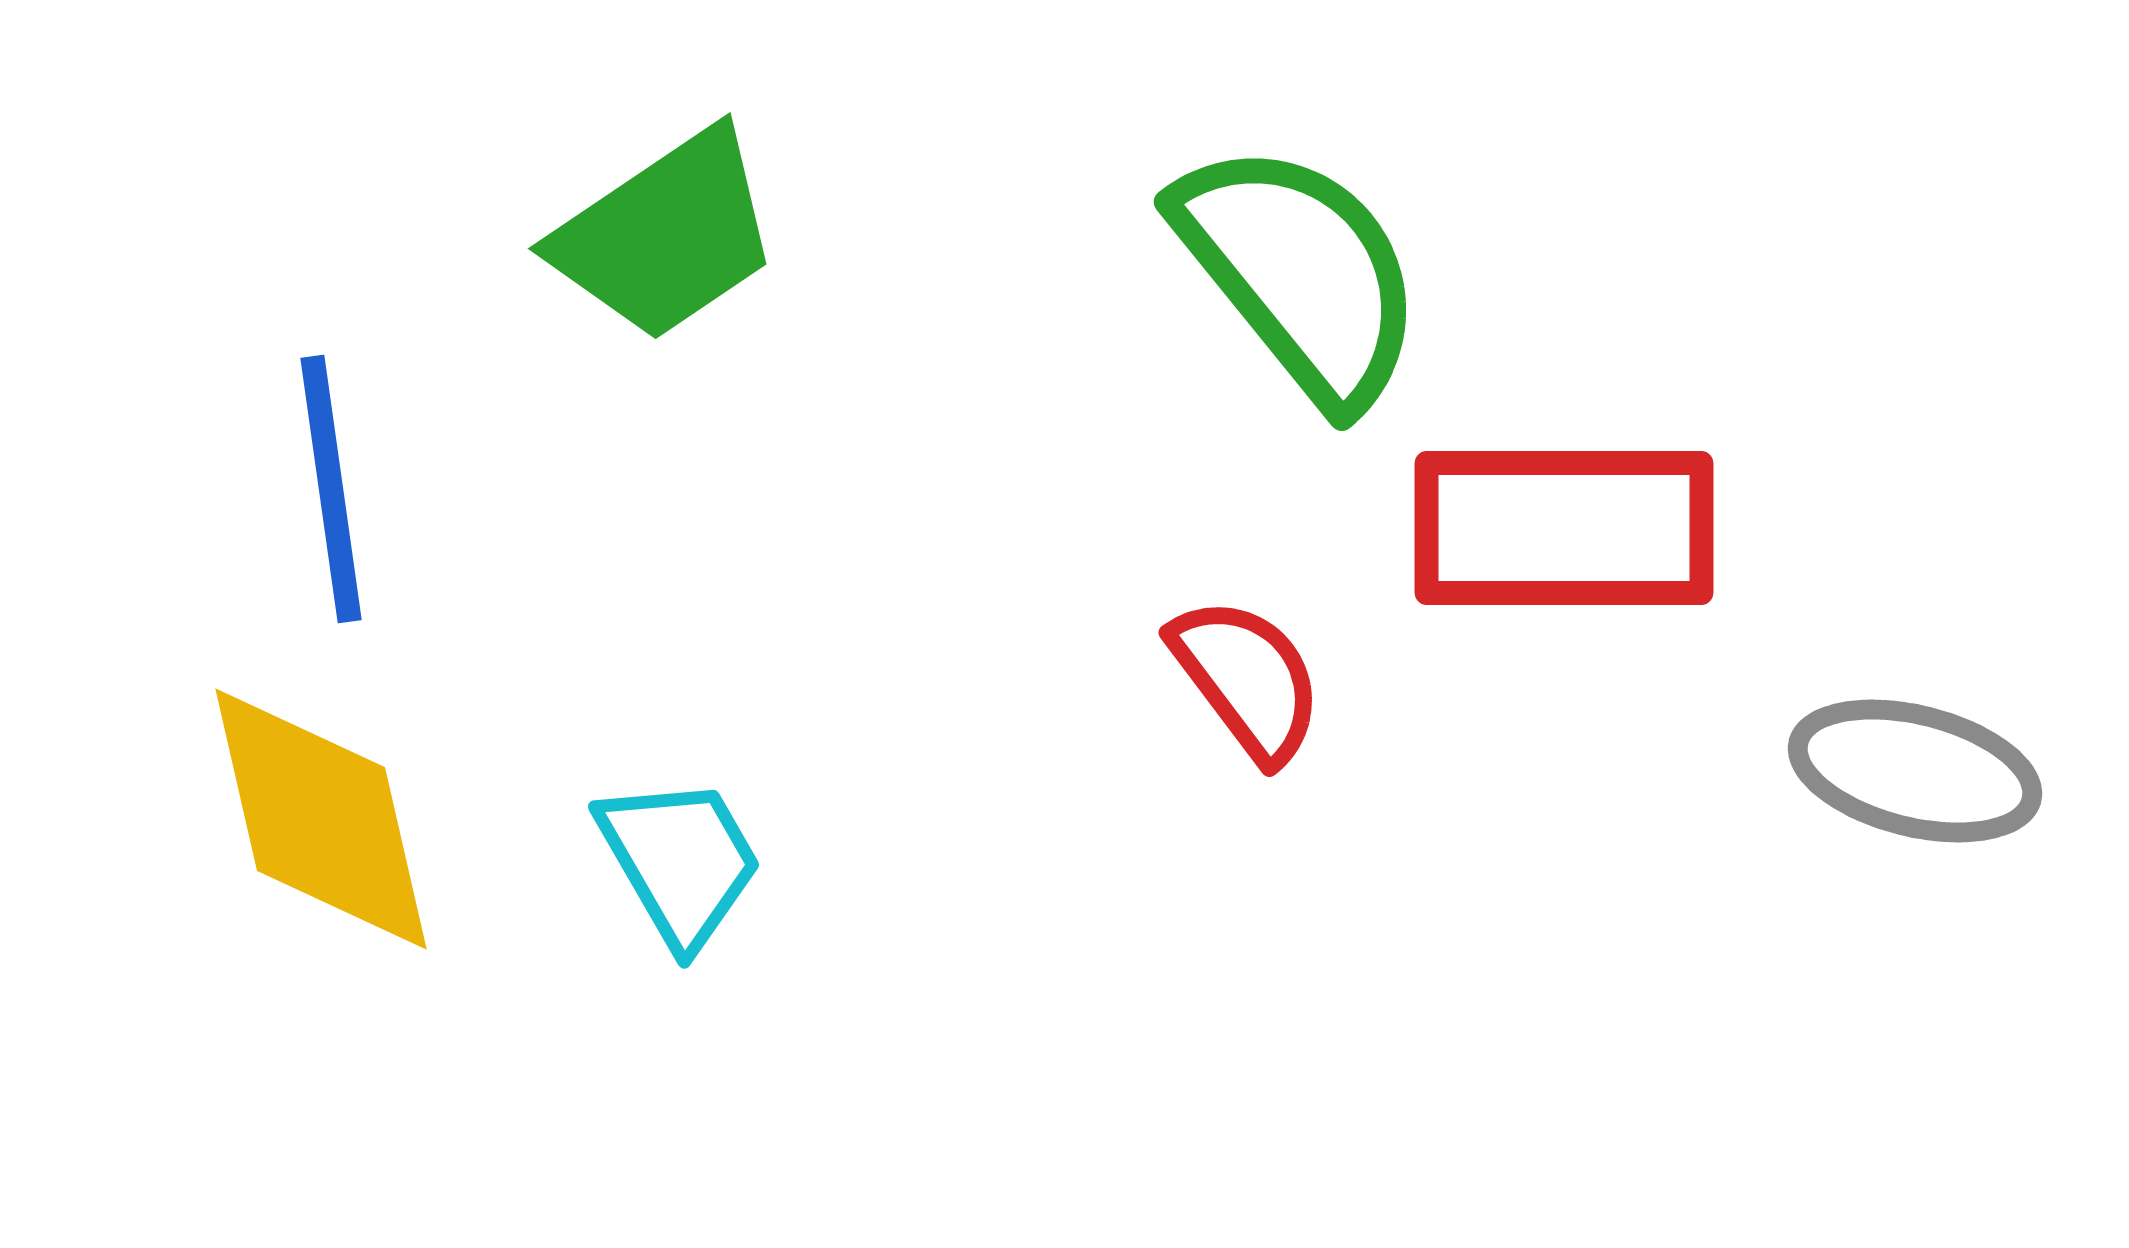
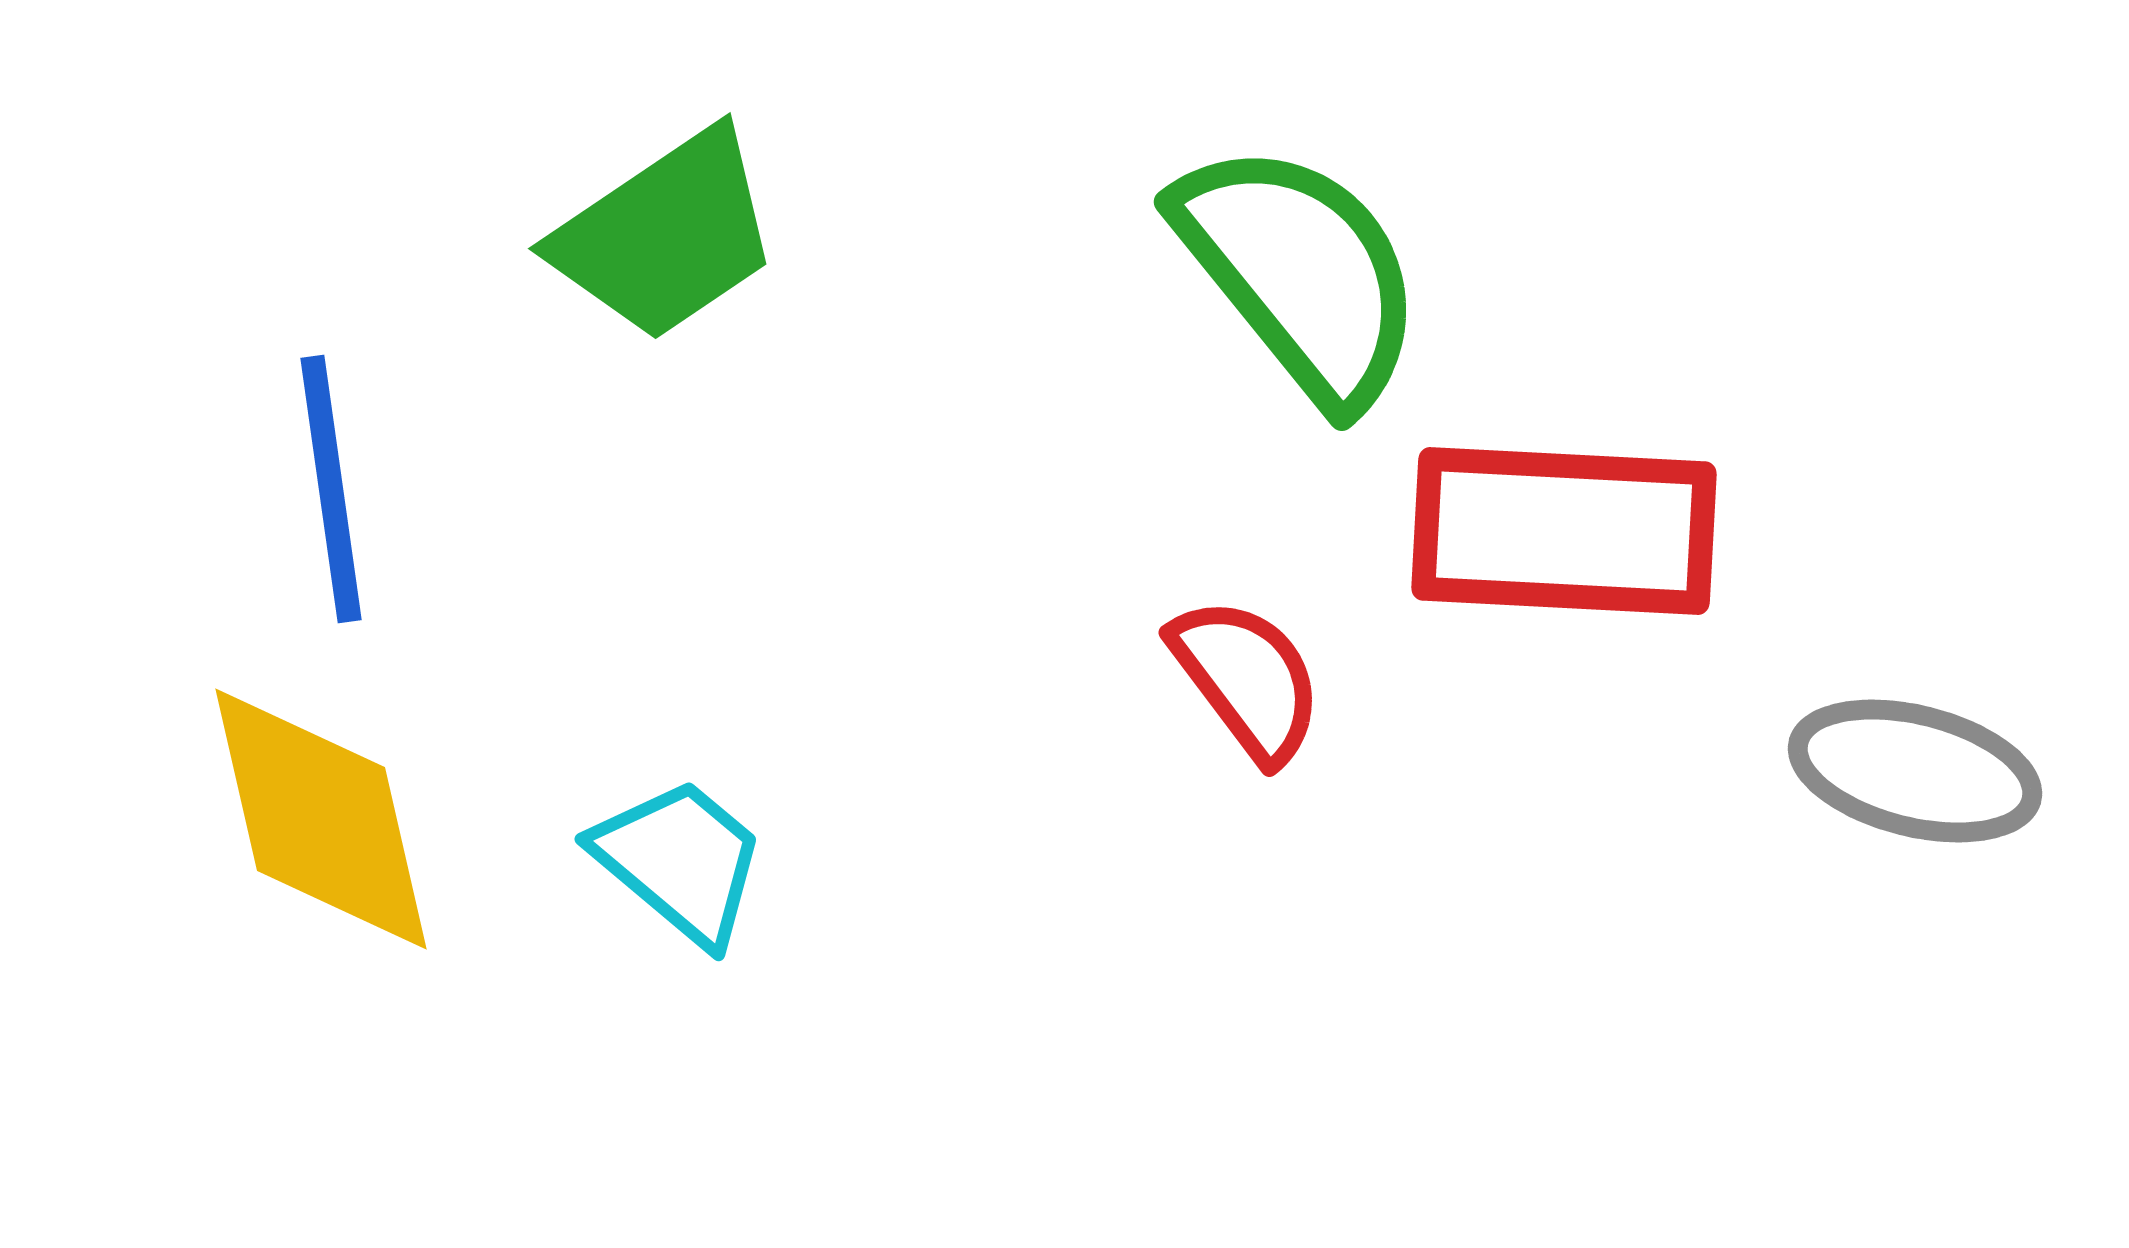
red rectangle: moved 3 px down; rotated 3 degrees clockwise
cyan trapezoid: rotated 20 degrees counterclockwise
